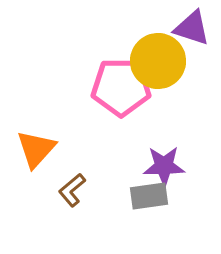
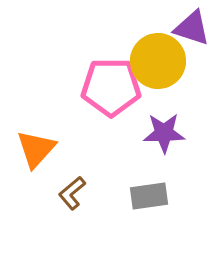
pink pentagon: moved 10 px left
purple star: moved 33 px up
brown L-shape: moved 3 px down
